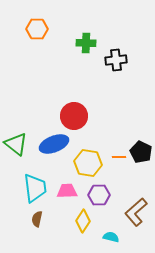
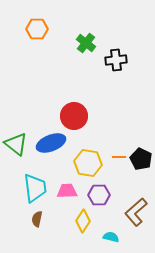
green cross: rotated 36 degrees clockwise
blue ellipse: moved 3 px left, 1 px up
black pentagon: moved 7 px down
